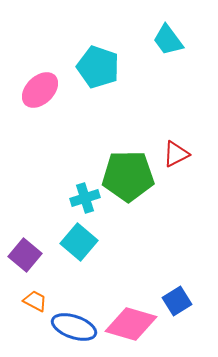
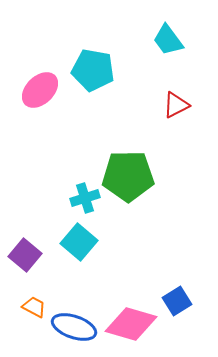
cyan pentagon: moved 5 px left, 3 px down; rotated 9 degrees counterclockwise
red triangle: moved 49 px up
orange trapezoid: moved 1 px left, 6 px down
